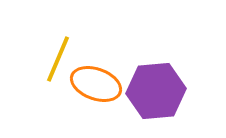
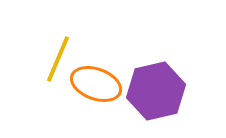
purple hexagon: rotated 8 degrees counterclockwise
